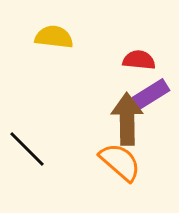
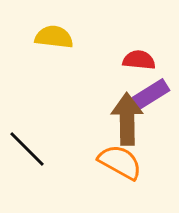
orange semicircle: rotated 12 degrees counterclockwise
